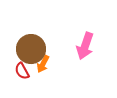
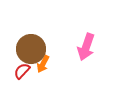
pink arrow: moved 1 px right, 1 px down
red semicircle: rotated 72 degrees clockwise
